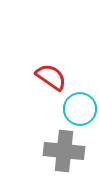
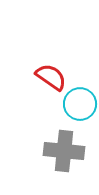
cyan circle: moved 5 px up
